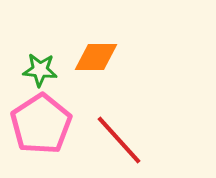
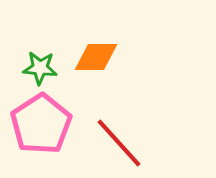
green star: moved 2 px up
red line: moved 3 px down
